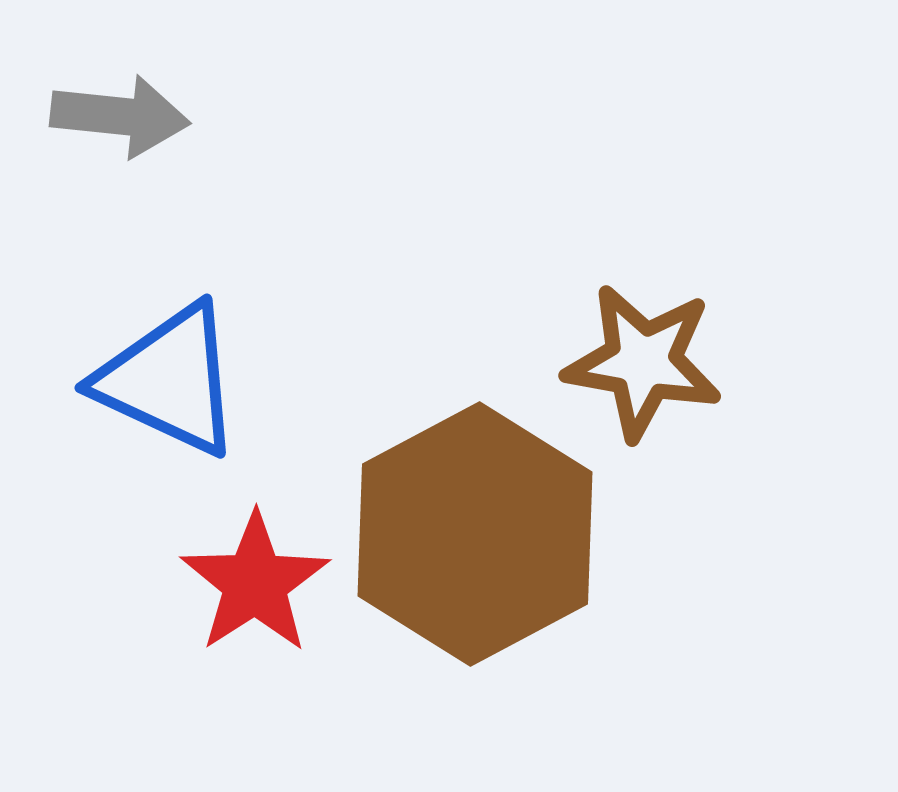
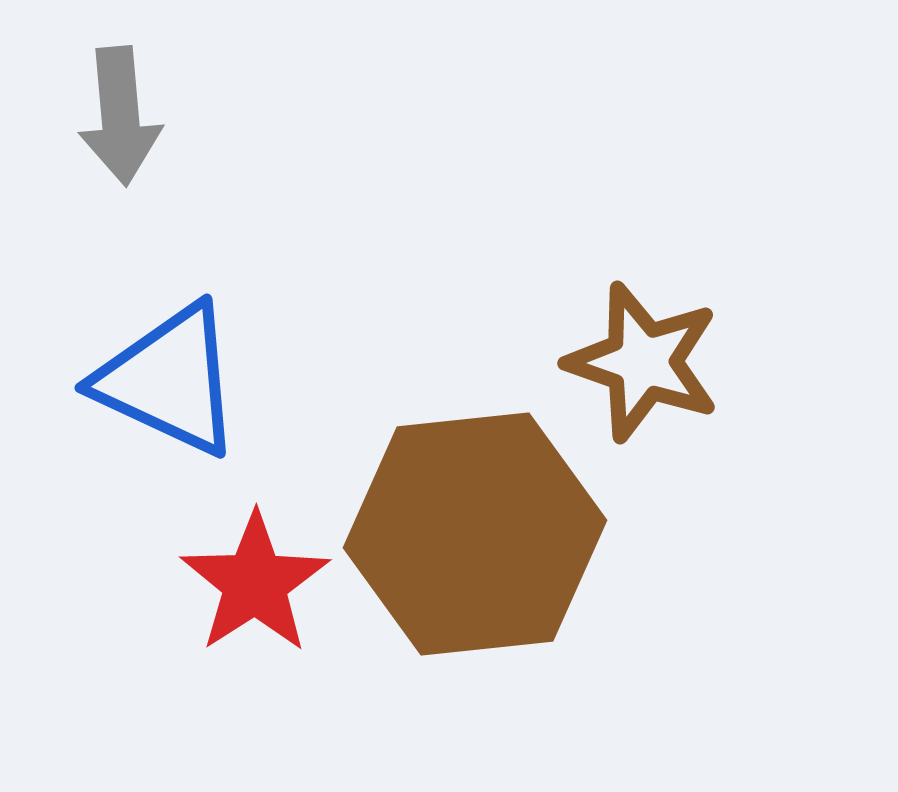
gray arrow: rotated 79 degrees clockwise
brown star: rotated 9 degrees clockwise
brown hexagon: rotated 22 degrees clockwise
